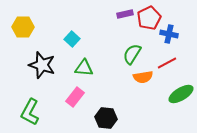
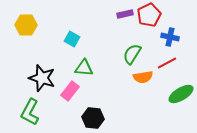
red pentagon: moved 3 px up
yellow hexagon: moved 3 px right, 2 px up
blue cross: moved 1 px right, 3 px down
cyan square: rotated 14 degrees counterclockwise
black star: moved 13 px down
pink rectangle: moved 5 px left, 6 px up
black hexagon: moved 13 px left
